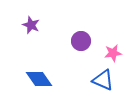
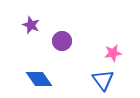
purple circle: moved 19 px left
blue triangle: rotated 30 degrees clockwise
